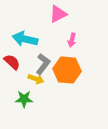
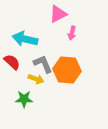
pink arrow: moved 7 px up
gray L-shape: rotated 60 degrees counterclockwise
